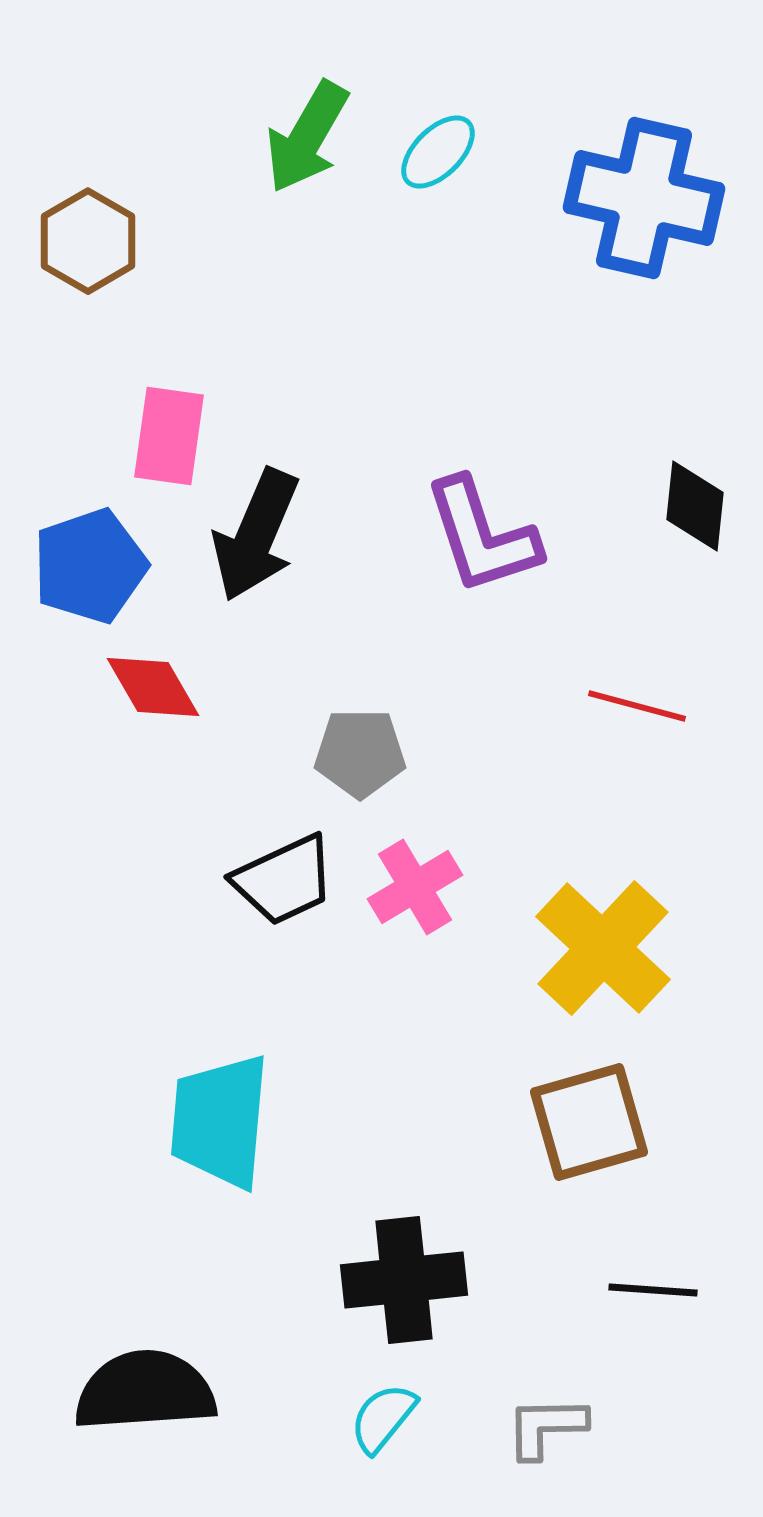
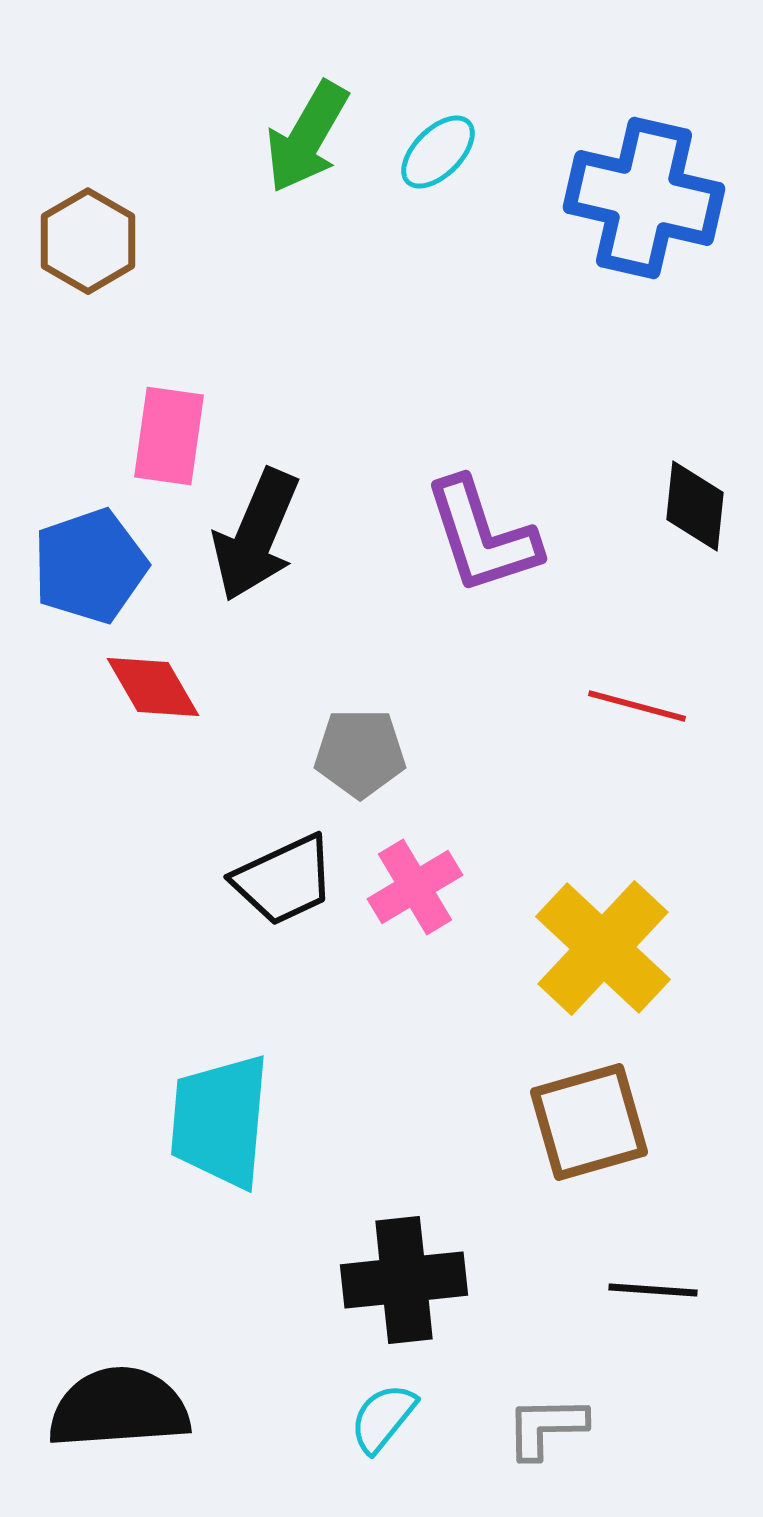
black semicircle: moved 26 px left, 17 px down
